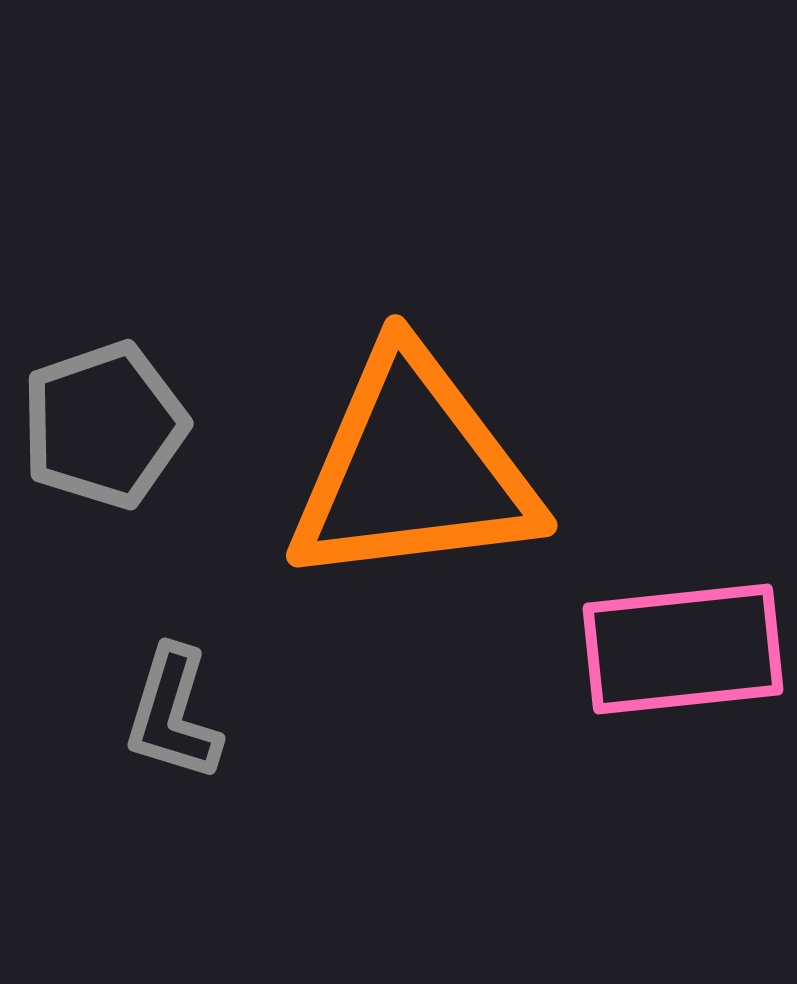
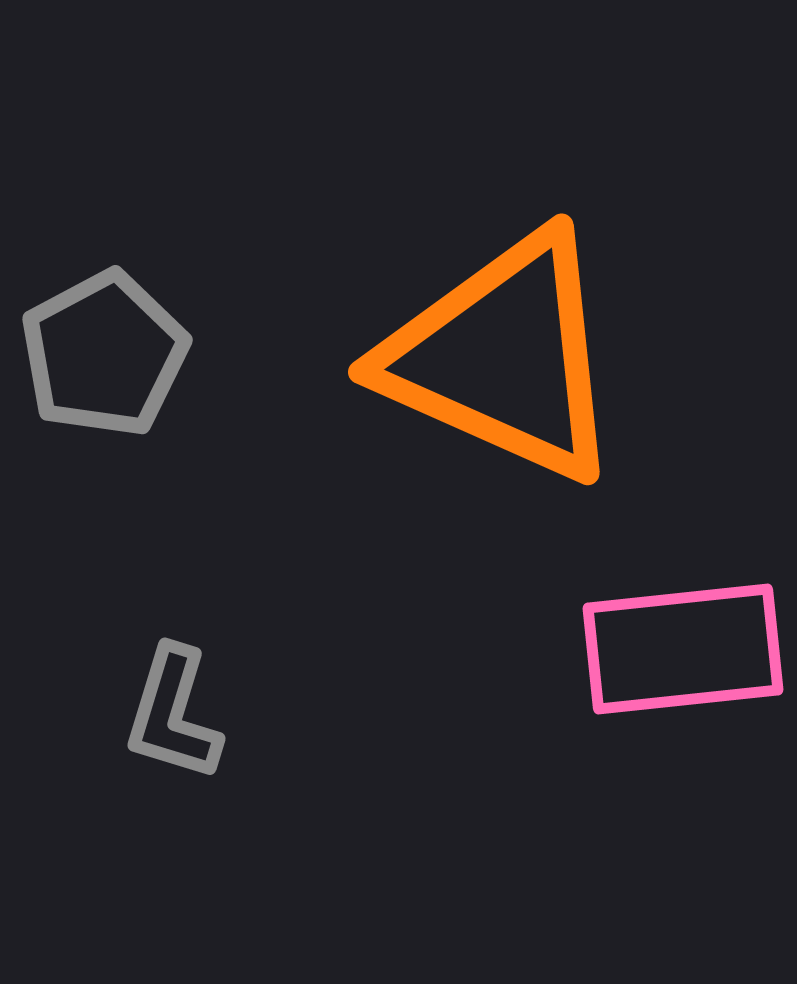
gray pentagon: moved 71 px up; rotated 9 degrees counterclockwise
orange triangle: moved 90 px right, 112 px up; rotated 31 degrees clockwise
